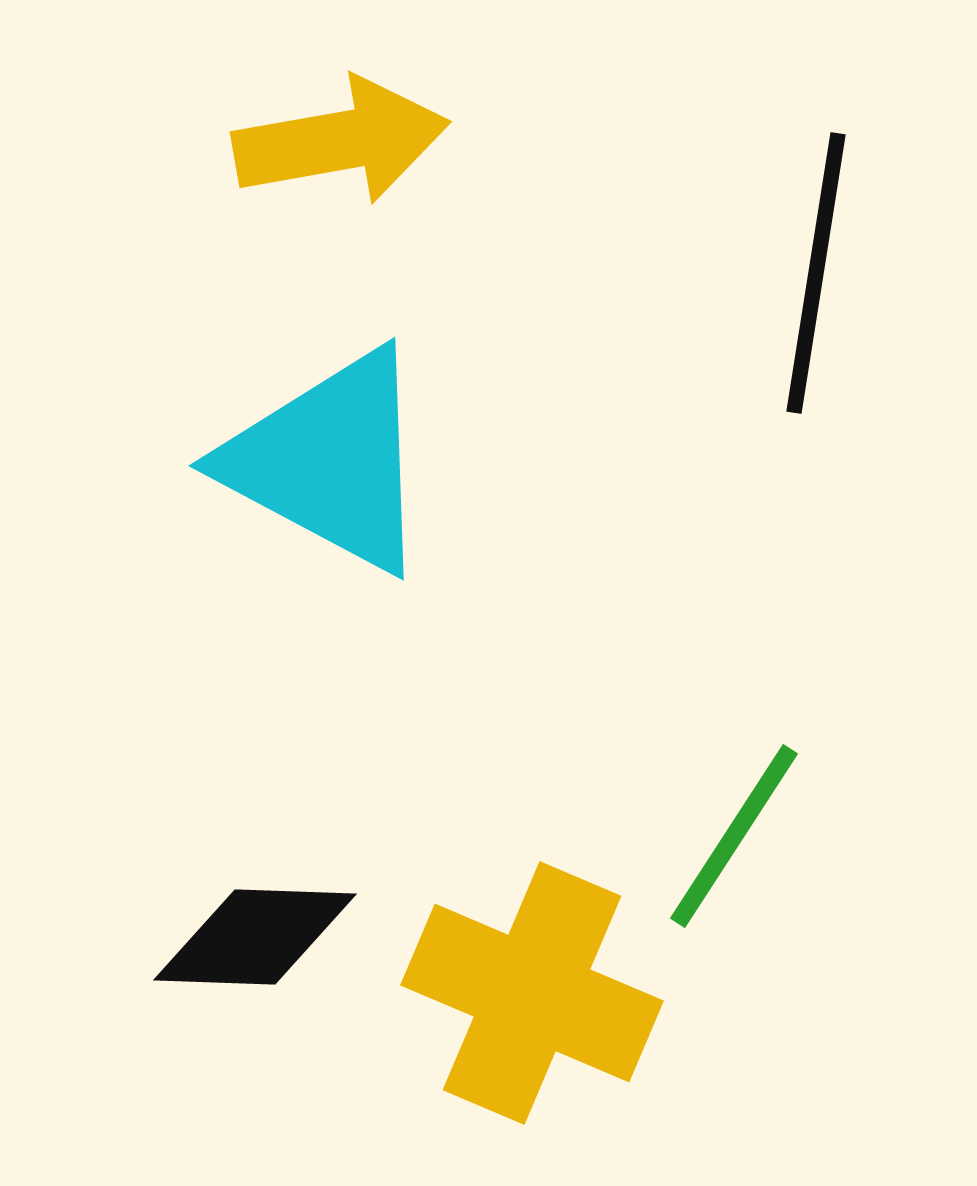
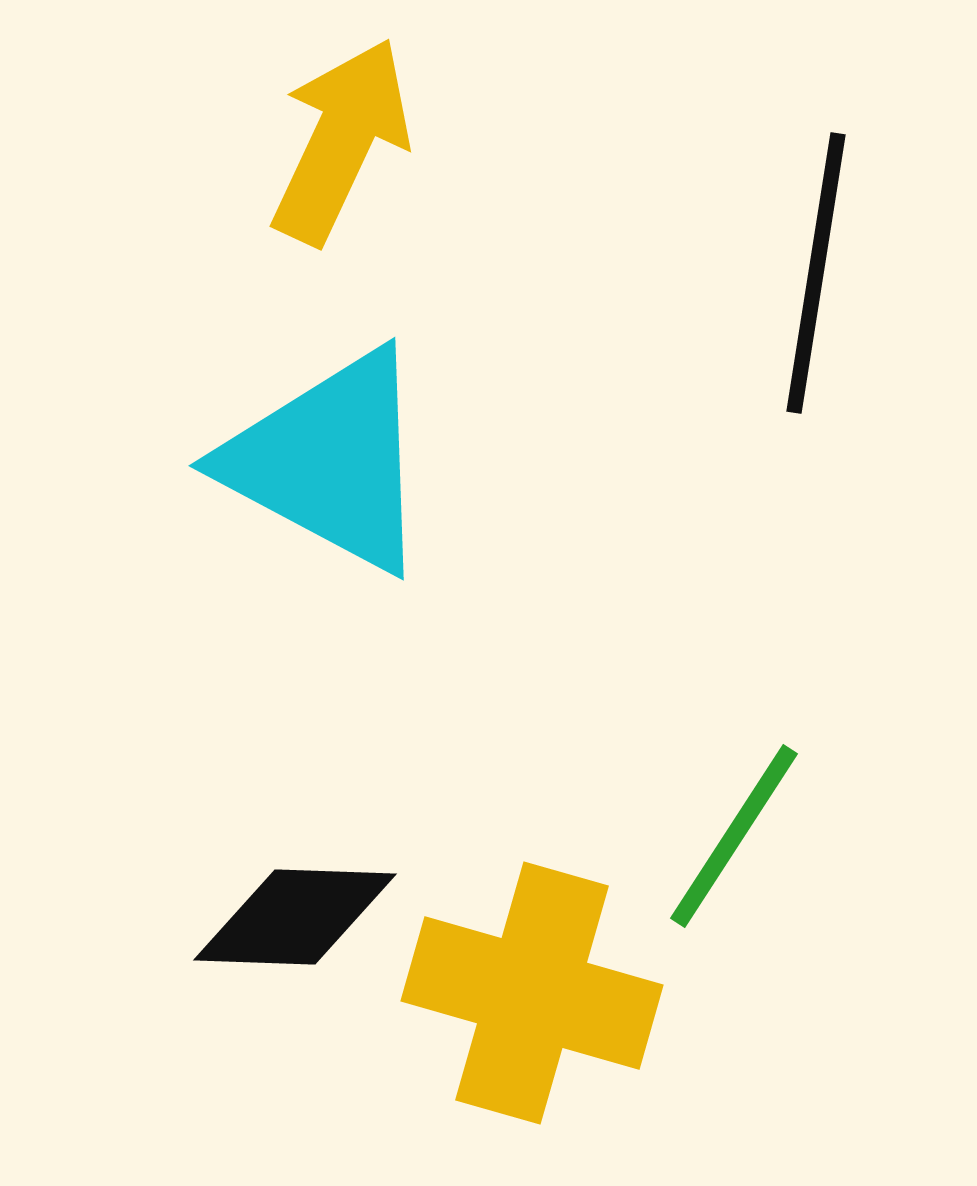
yellow arrow: rotated 55 degrees counterclockwise
black diamond: moved 40 px right, 20 px up
yellow cross: rotated 7 degrees counterclockwise
